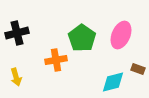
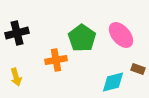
pink ellipse: rotated 64 degrees counterclockwise
